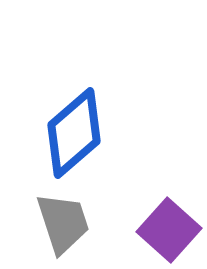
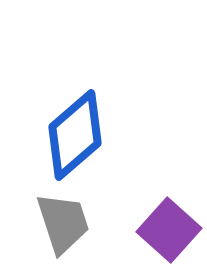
blue diamond: moved 1 px right, 2 px down
